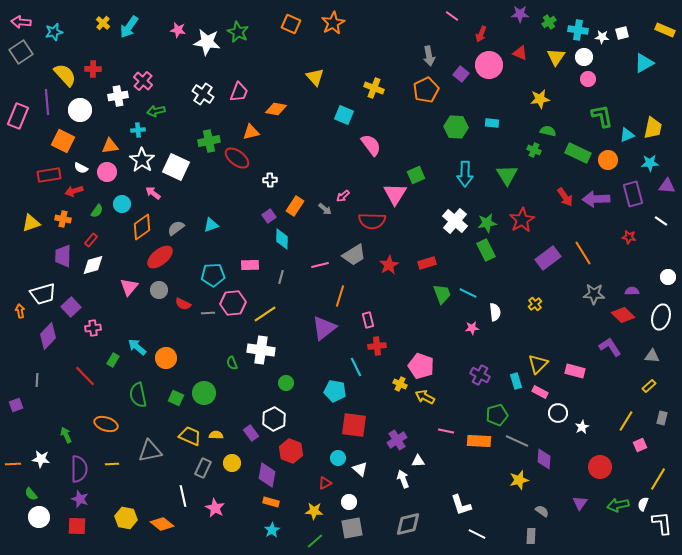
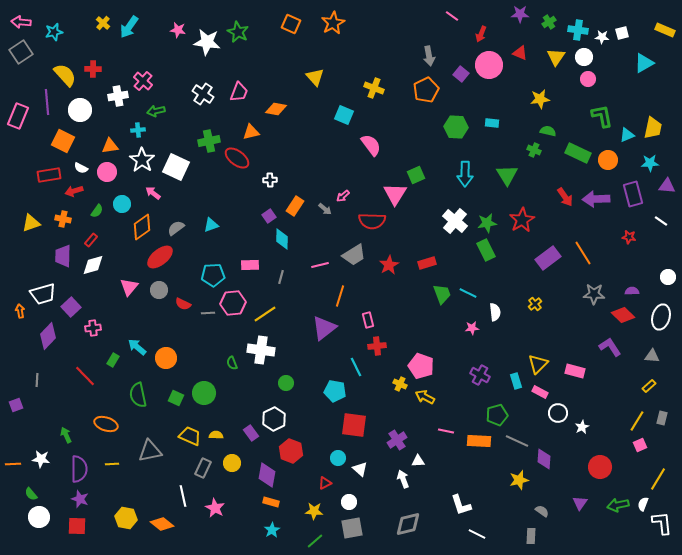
yellow line at (626, 421): moved 11 px right
